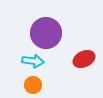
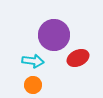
purple circle: moved 8 px right, 2 px down
red ellipse: moved 6 px left, 1 px up
